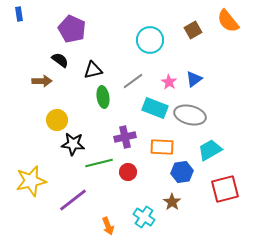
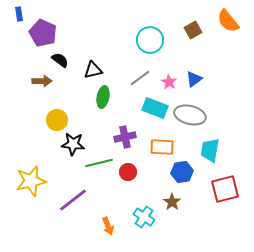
purple pentagon: moved 29 px left, 4 px down
gray line: moved 7 px right, 3 px up
green ellipse: rotated 20 degrees clockwise
cyan trapezoid: rotated 50 degrees counterclockwise
